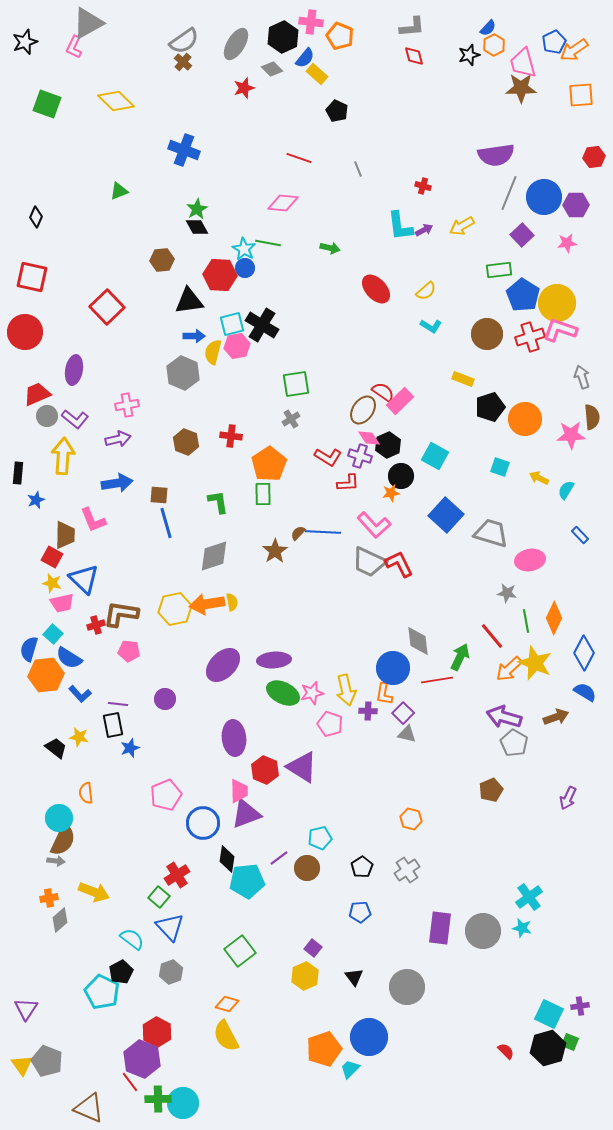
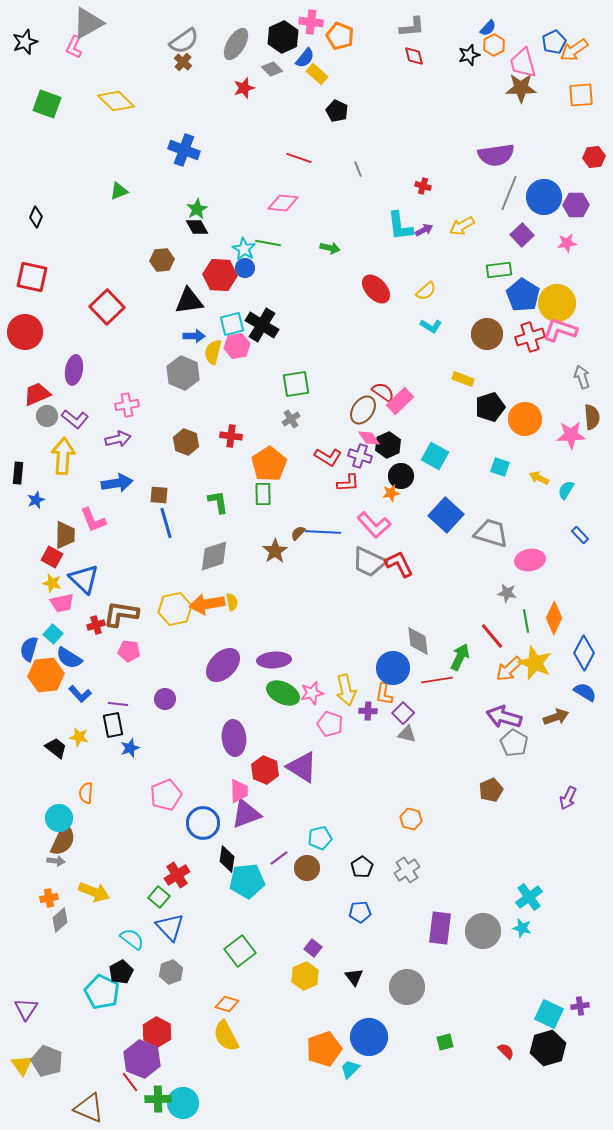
orange semicircle at (86, 793): rotated 10 degrees clockwise
green square at (570, 1042): moved 125 px left; rotated 36 degrees counterclockwise
